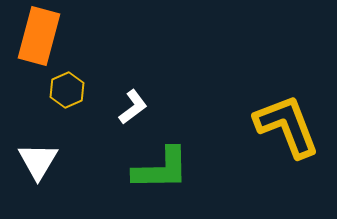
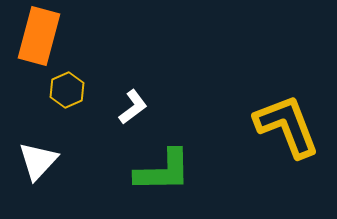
white triangle: rotated 12 degrees clockwise
green L-shape: moved 2 px right, 2 px down
